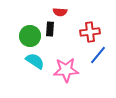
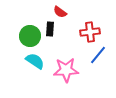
red semicircle: rotated 32 degrees clockwise
